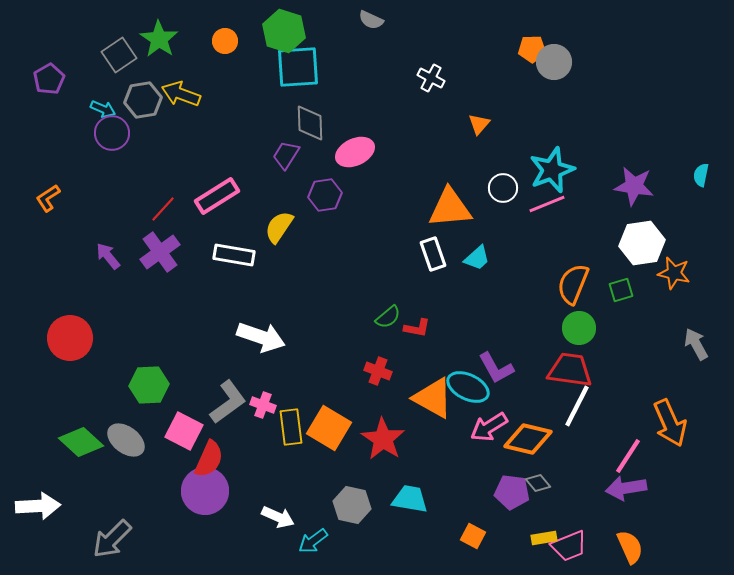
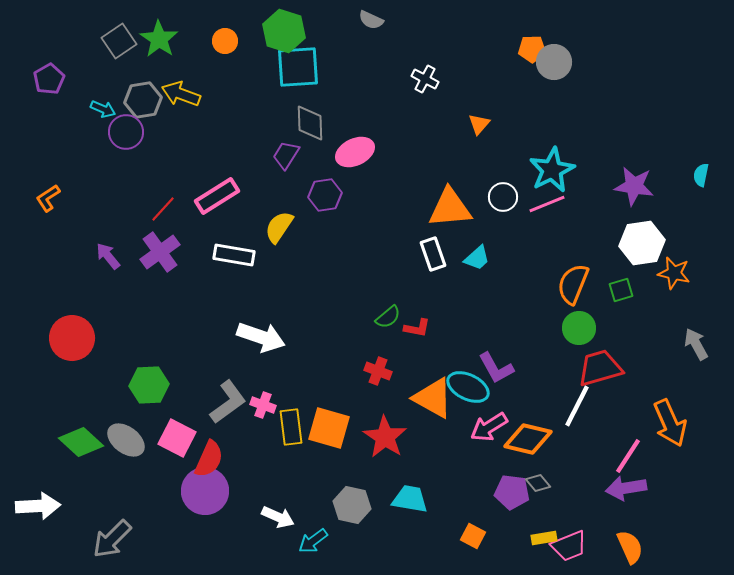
gray square at (119, 55): moved 14 px up
white cross at (431, 78): moved 6 px left, 1 px down
purple circle at (112, 133): moved 14 px right, 1 px up
cyan star at (552, 170): rotated 6 degrees counterclockwise
white circle at (503, 188): moved 9 px down
red circle at (70, 338): moved 2 px right
red trapezoid at (570, 370): moved 30 px right, 2 px up; rotated 24 degrees counterclockwise
orange square at (329, 428): rotated 15 degrees counterclockwise
pink square at (184, 431): moved 7 px left, 7 px down
red star at (383, 439): moved 2 px right, 2 px up
